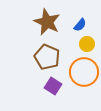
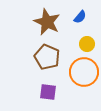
blue semicircle: moved 8 px up
purple square: moved 5 px left, 6 px down; rotated 24 degrees counterclockwise
